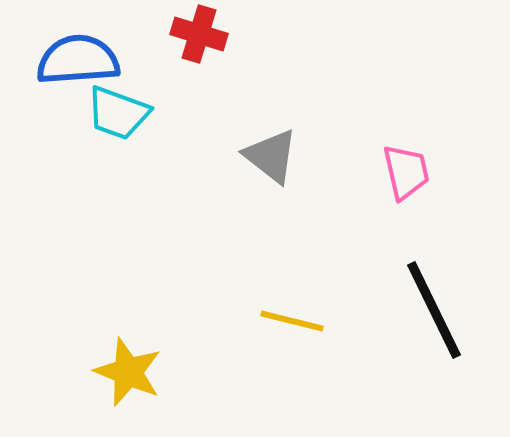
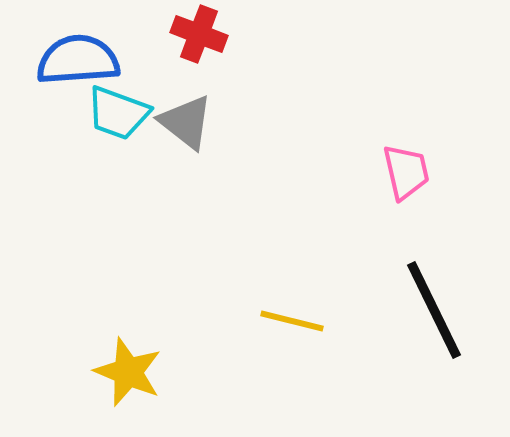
red cross: rotated 4 degrees clockwise
gray triangle: moved 85 px left, 34 px up
